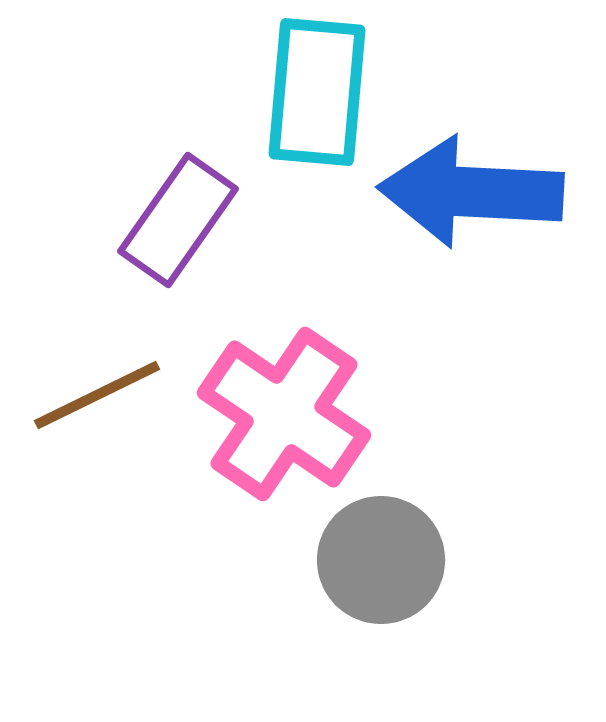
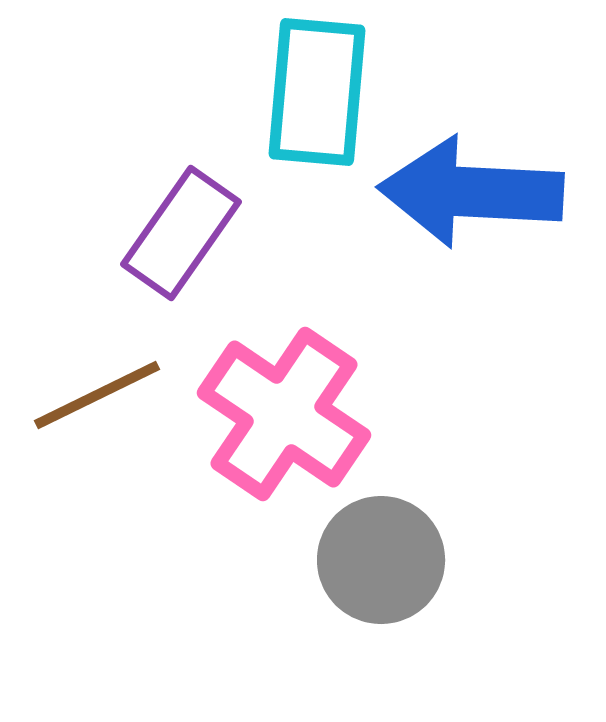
purple rectangle: moved 3 px right, 13 px down
